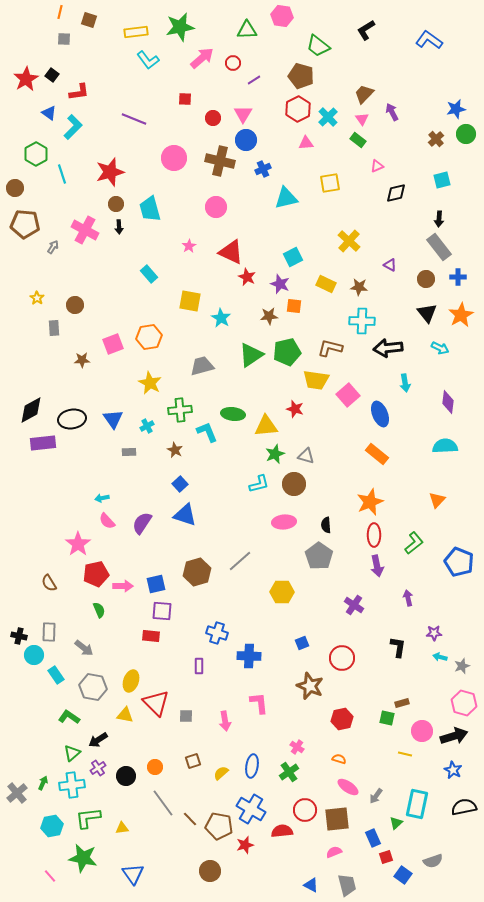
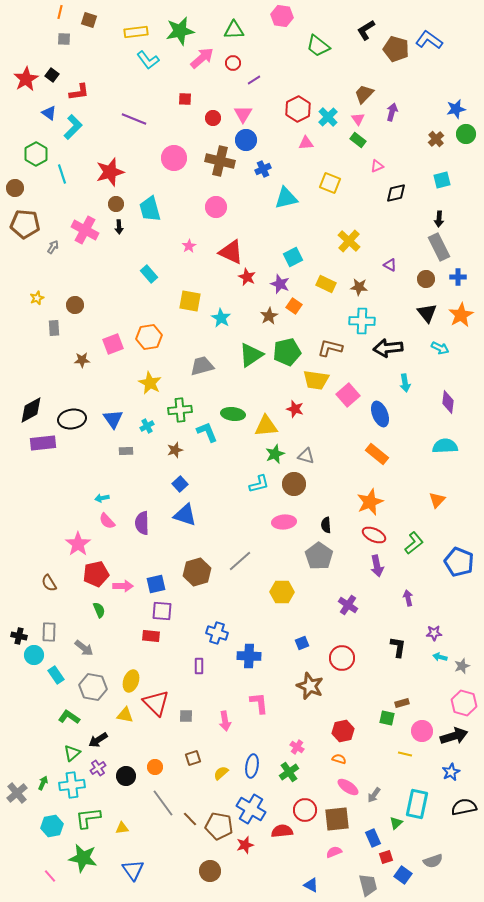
green star at (180, 27): moved 4 px down
green triangle at (247, 30): moved 13 px left
brown pentagon at (301, 76): moved 95 px right, 27 px up
purple arrow at (392, 112): rotated 42 degrees clockwise
pink triangle at (362, 119): moved 4 px left
yellow square at (330, 183): rotated 30 degrees clockwise
gray rectangle at (439, 247): rotated 12 degrees clockwise
yellow star at (37, 298): rotated 16 degrees clockwise
orange square at (294, 306): rotated 28 degrees clockwise
brown star at (269, 316): rotated 24 degrees counterclockwise
brown star at (175, 450): rotated 28 degrees clockwise
gray rectangle at (129, 452): moved 3 px left, 1 px up
purple semicircle at (142, 523): rotated 35 degrees counterclockwise
red ellipse at (374, 535): rotated 65 degrees counterclockwise
purple cross at (354, 605): moved 6 px left
red hexagon at (342, 719): moved 1 px right, 12 px down
brown square at (193, 761): moved 3 px up
blue star at (453, 770): moved 2 px left, 2 px down; rotated 18 degrees clockwise
gray arrow at (376, 796): moved 2 px left, 1 px up
blue triangle at (133, 874): moved 4 px up
gray trapezoid at (347, 885): moved 21 px right
